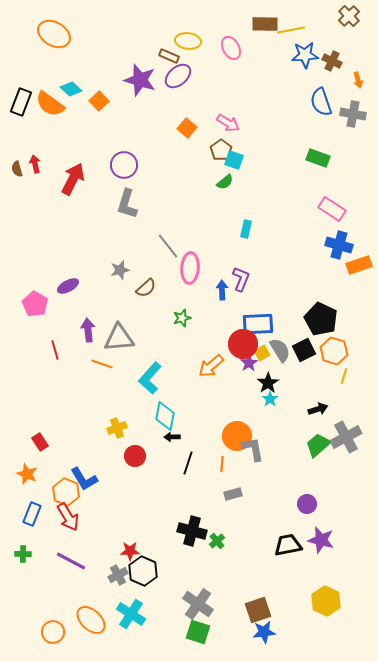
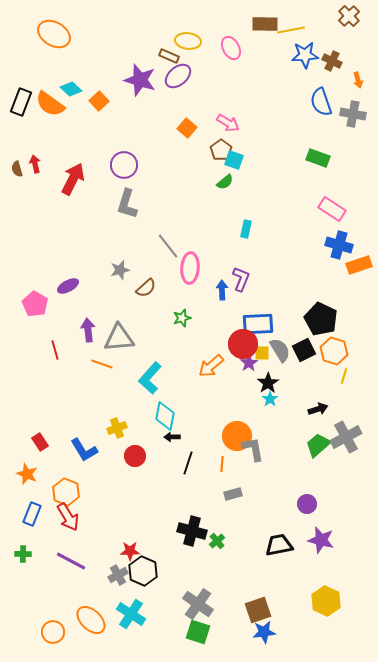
yellow square at (262, 353): rotated 28 degrees clockwise
blue L-shape at (84, 479): moved 29 px up
black trapezoid at (288, 545): moved 9 px left
